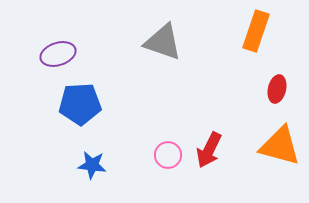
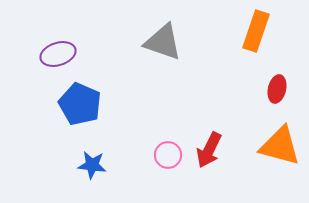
blue pentagon: rotated 27 degrees clockwise
